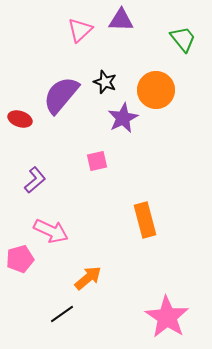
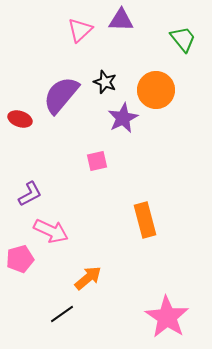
purple L-shape: moved 5 px left, 14 px down; rotated 12 degrees clockwise
